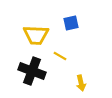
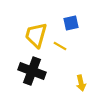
yellow trapezoid: rotated 104 degrees clockwise
yellow line: moved 10 px up
